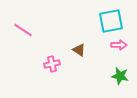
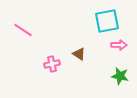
cyan square: moved 4 px left
brown triangle: moved 4 px down
